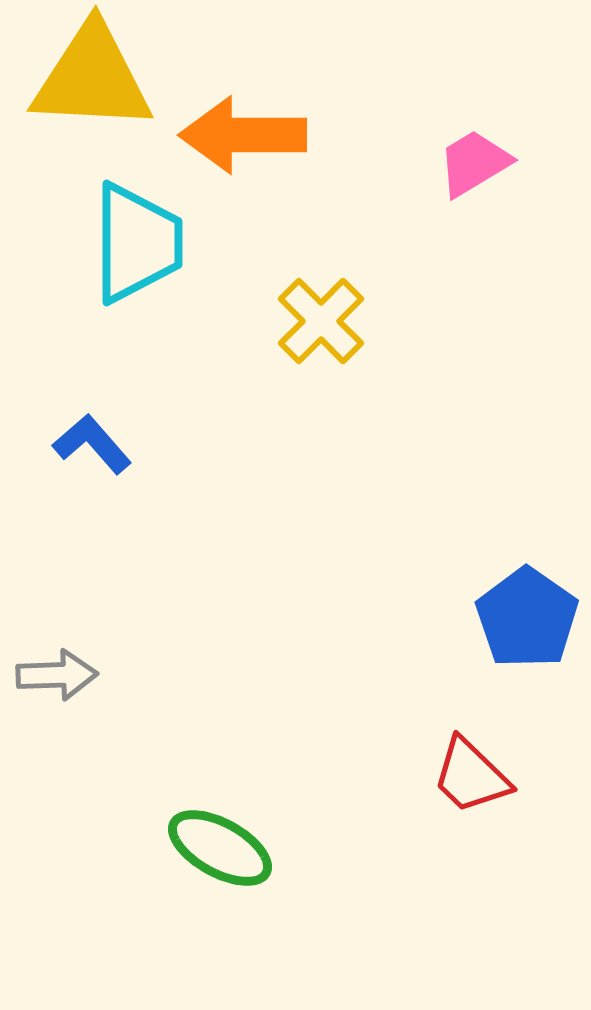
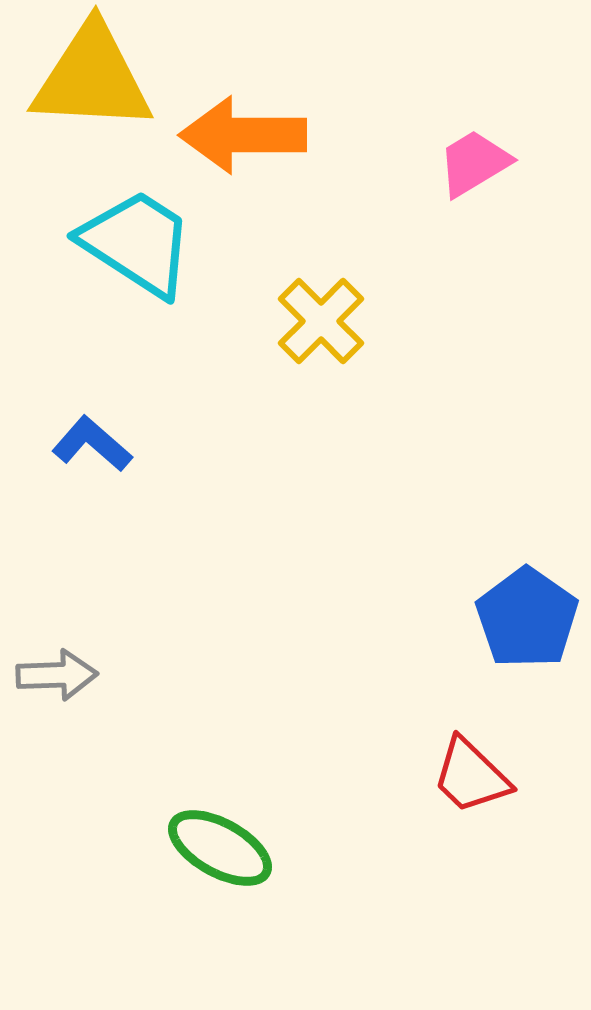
cyan trapezoid: rotated 57 degrees counterclockwise
blue L-shape: rotated 8 degrees counterclockwise
